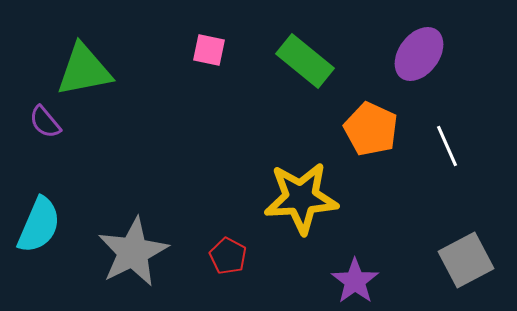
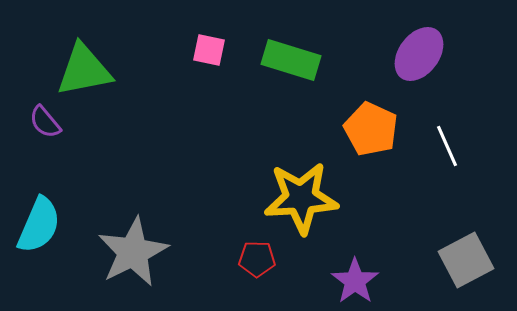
green rectangle: moved 14 px left, 1 px up; rotated 22 degrees counterclockwise
red pentagon: moved 29 px right, 3 px down; rotated 27 degrees counterclockwise
